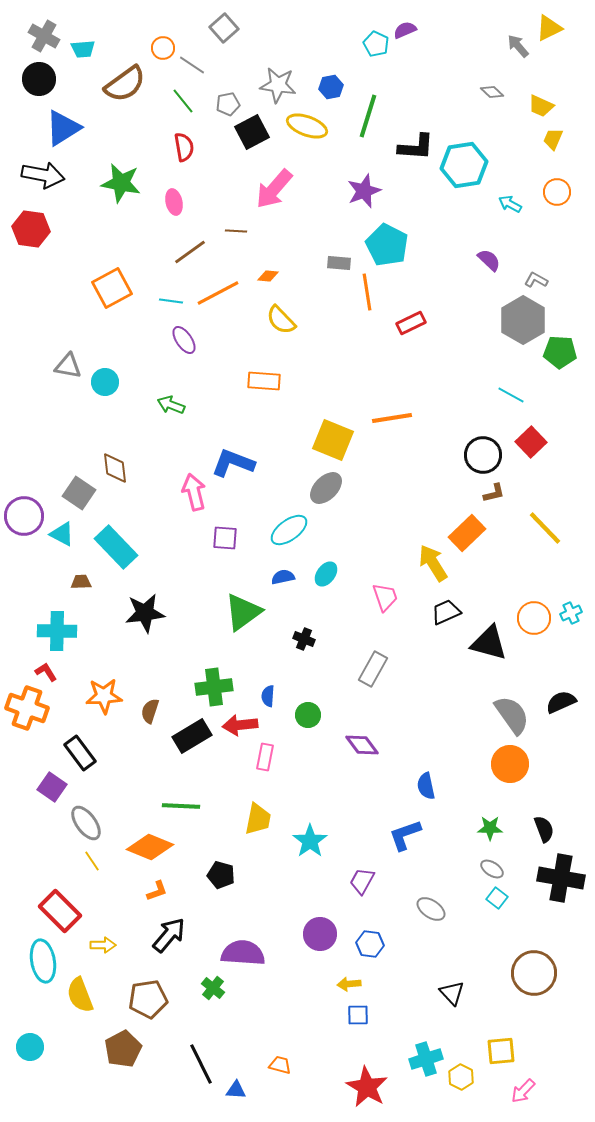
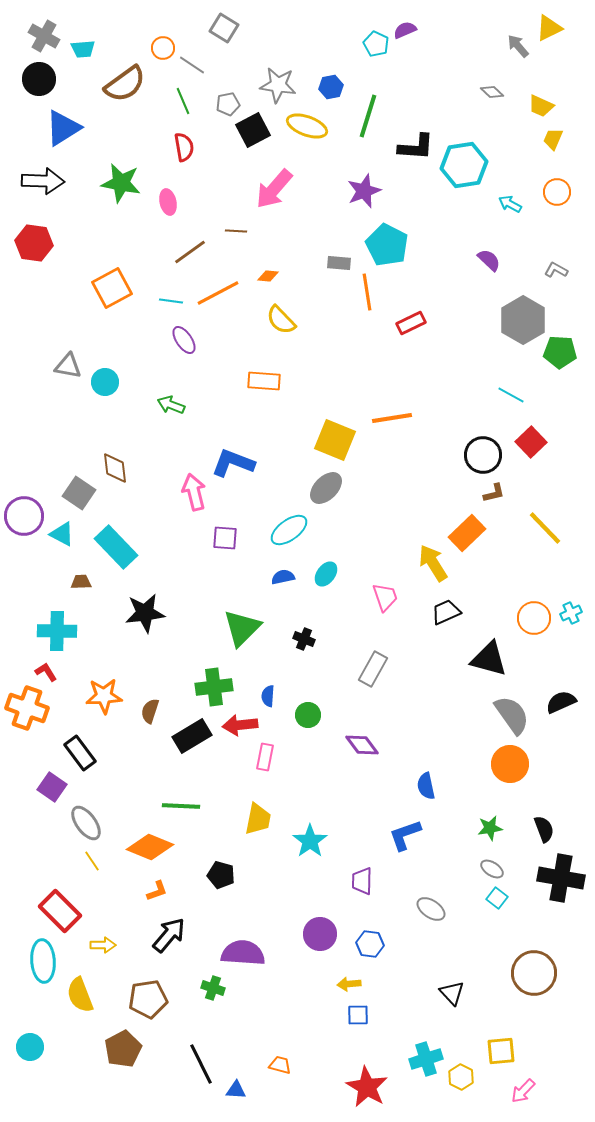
gray square at (224, 28): rotated 16 degrees counterclockwise
green line at (183, 101): rotated 16 degrees clockwise
black square at (252, 132): moved 1 px right, 2 px up
black arrow at (43, 175): moved 6 px down; rotated 9 degrees counterclockwise
pink ellipse at (174, 202): moved 6 px left
red hexagon at (31, 229): moved 3 px right, 14 px down
gray L-shape at (536, 280): moved 20 px right, 10 px up
yellow square at (333, 440): moved 2 px right
green triangle at (243, 612): moved 1 px left, 16 px down; rotated 9 degrees counterclockwise
black triangle at (489, 643): moved 16 px down
green star at (490, 828): rotated 10 degrees counterclockwise
purple trapezoid at (362, 881): rotated 28 degrees counterclockwise
cyan ellipse at (43, 961): rotated 6 degrees clockwise
green cross at (213, 988): rotated 20 degrees counterclockwise
